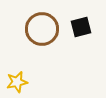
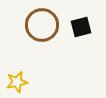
brown circle: moved 4 px up
